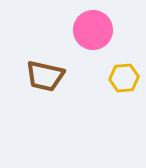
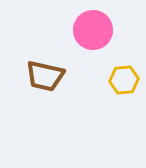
yellow hexagon: moved 2 px down
